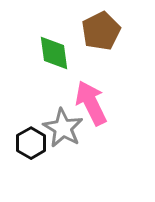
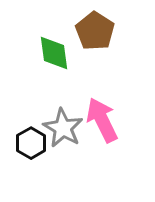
brown pentagon: moved 6 px left; rotated 12 degrees counterclockwise
pink arrow: moved 11 px right, 17 px down
